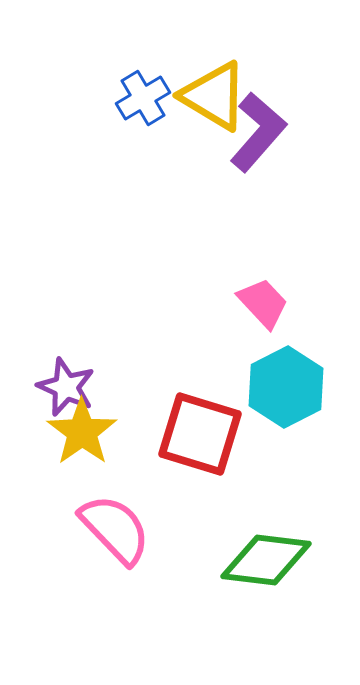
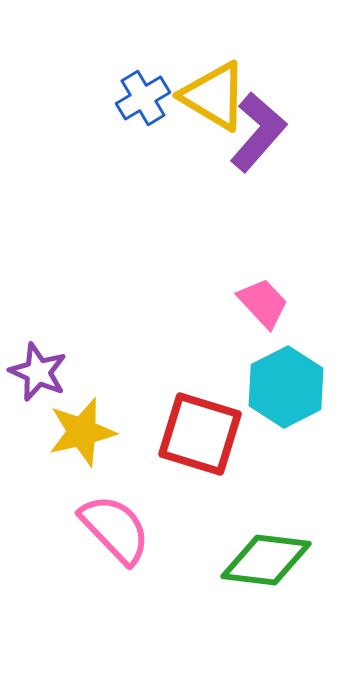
purple star: moved 28 px left, 15 px up
yellow star: rotated 22 degrees clockwise
